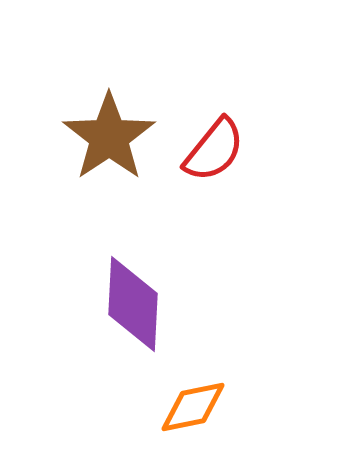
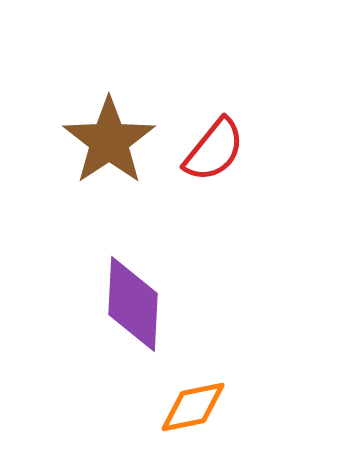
brown star: moved 4 px down
